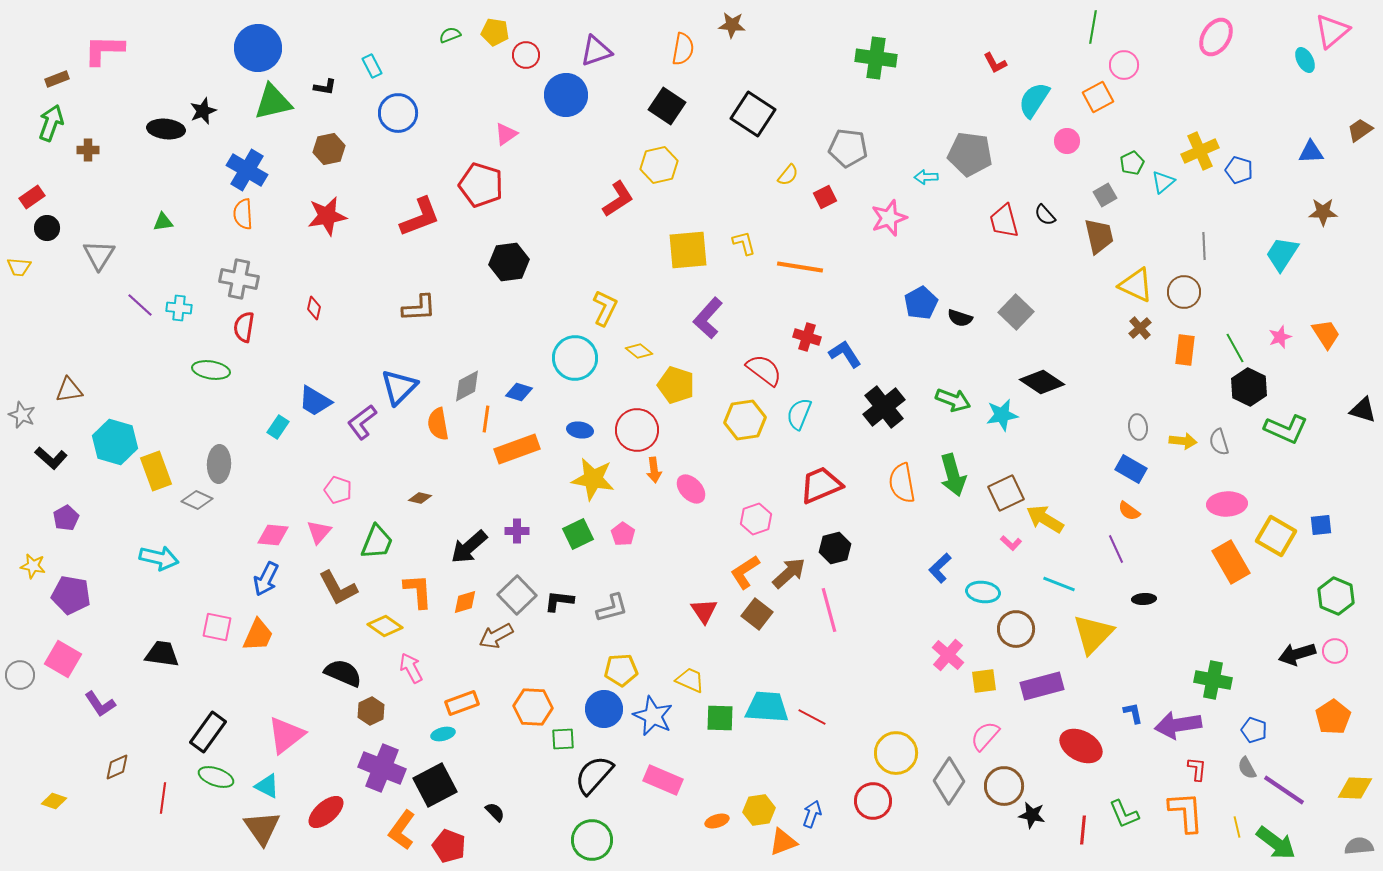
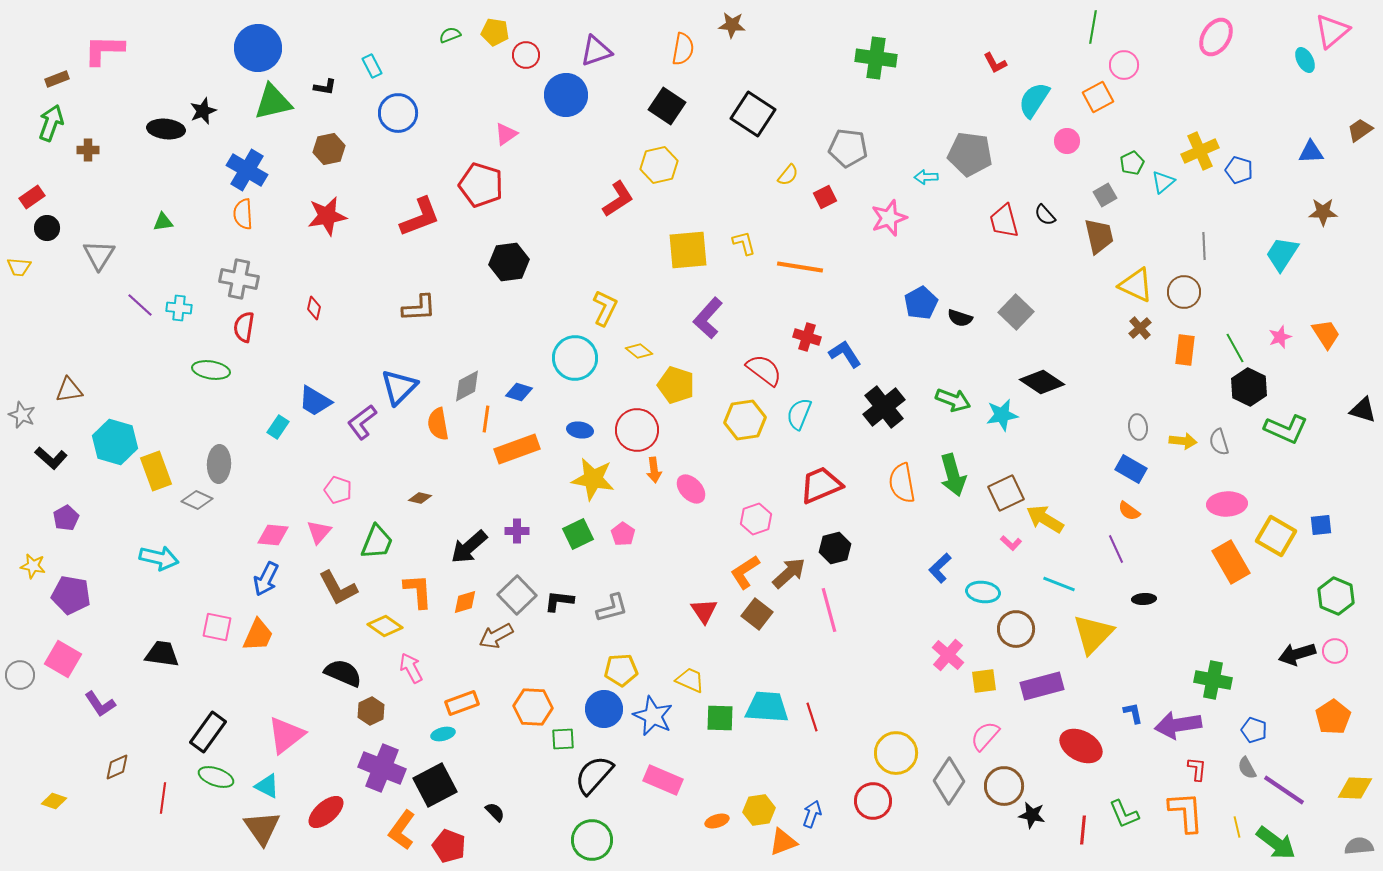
red line at (812, 717): rotated 44 degrees clockwise
